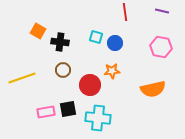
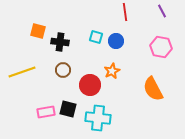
purple line: rotated 48 degrees clockwise
orange square: rotated 14 degrees counterclockwise
blue circle: moved 1 px right, 2 px up
orange star: rotated 21 degrees counterclockwise
yellow line: moved 6 px up
orange semicircle: rotated 75 degrees clockwise
black square: rotated 24 degrees clockwise
